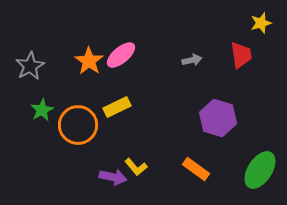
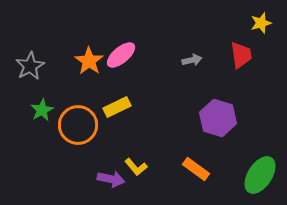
green ellipse: moved 5 px down
purple arrow: moved 2 px left, 2 px down
